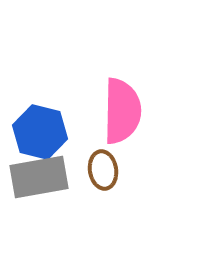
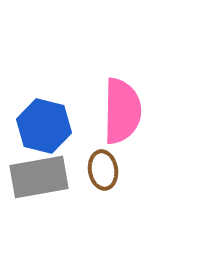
blue hexagon: moved 4 px right, 6 px up
